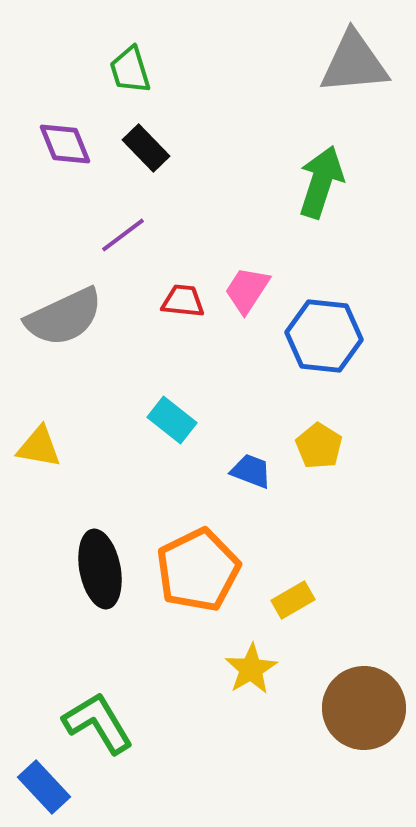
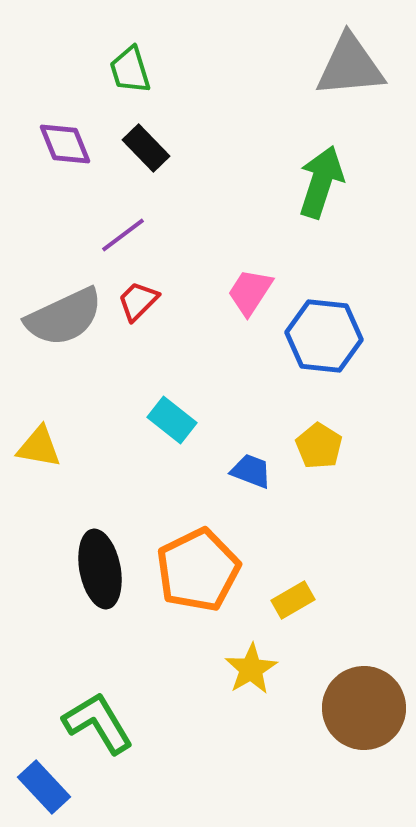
gray triangle: moved 4 px left, 3 px down
pink trapezoid: moved 3 px right, 2 px down
red trapezoid: moved 45 px left; rotated 51 degrees counterclockwise
